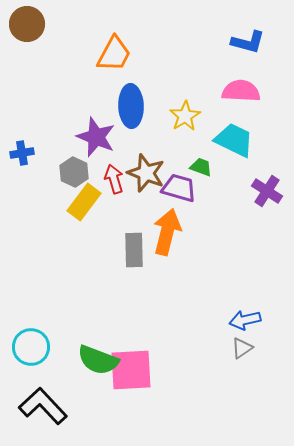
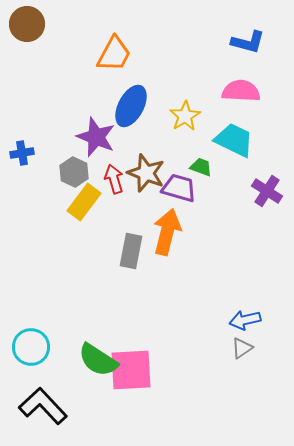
blue ellipse: rotated 30 degrees clockwise
gray rectangle: moved 3 px left, 1 px down; rotated 12 degrees clockwise
green semicircle: rotated 12 degrees clockwise
